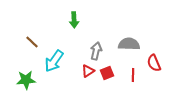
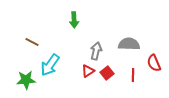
brown line: rotated 16 degrees counterclockwise
cyan arrow: moved 4 px left, 4 px down
red square: rotated 16 degrees counterclockwise
